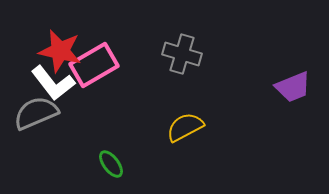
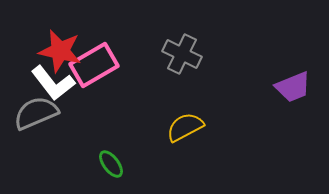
gray cross: rotated 9 degrees clockwise
